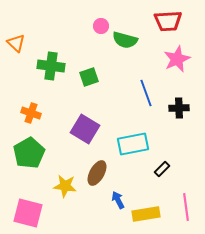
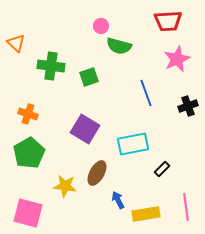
green semicircle: moved 6 px left, 6 px down
black cross: moved 9 px right, 2 px up; rotated 18 degrees counterclockwise
orange cross: moved 3 px left, 1 px down
